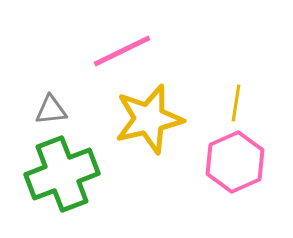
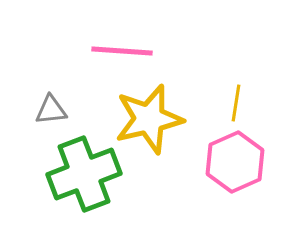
pink line: rotated 30 degrees clockwise
green cross: moved 22 px right
